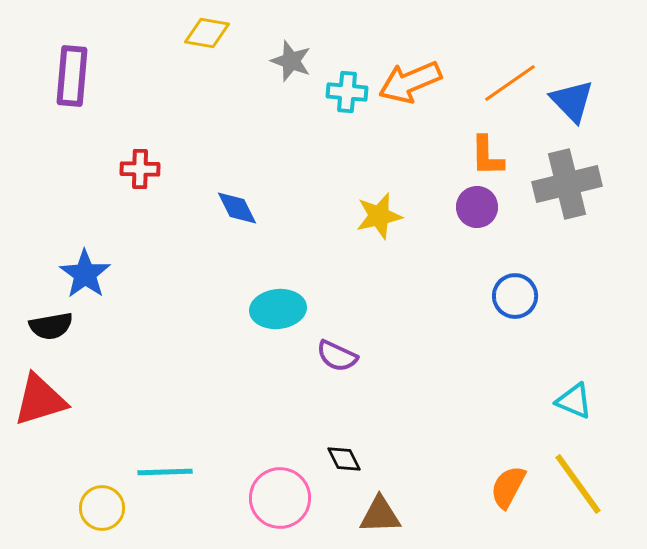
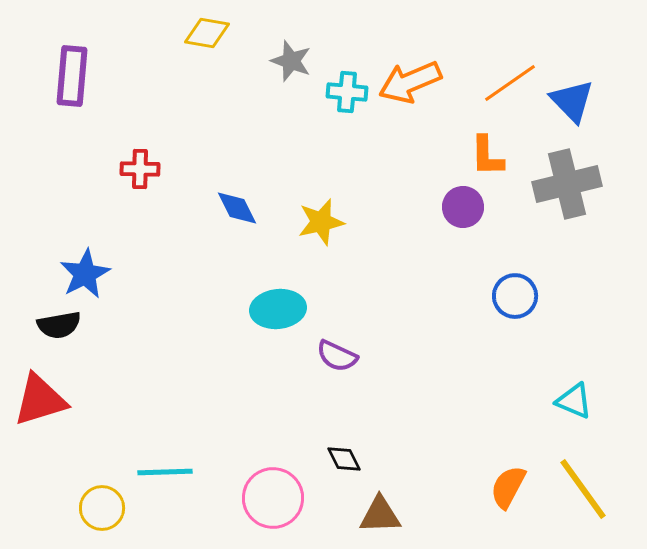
purple circle: moved 14 px left
yellow star: moved 58 px left, 6 px down
blue star: rotated 9 degrees clockwise
black semicircle: moved 8 px right, 1 px up
yellow line: moved 5 px right, 5 px down
pink circle: moved 7 px left
